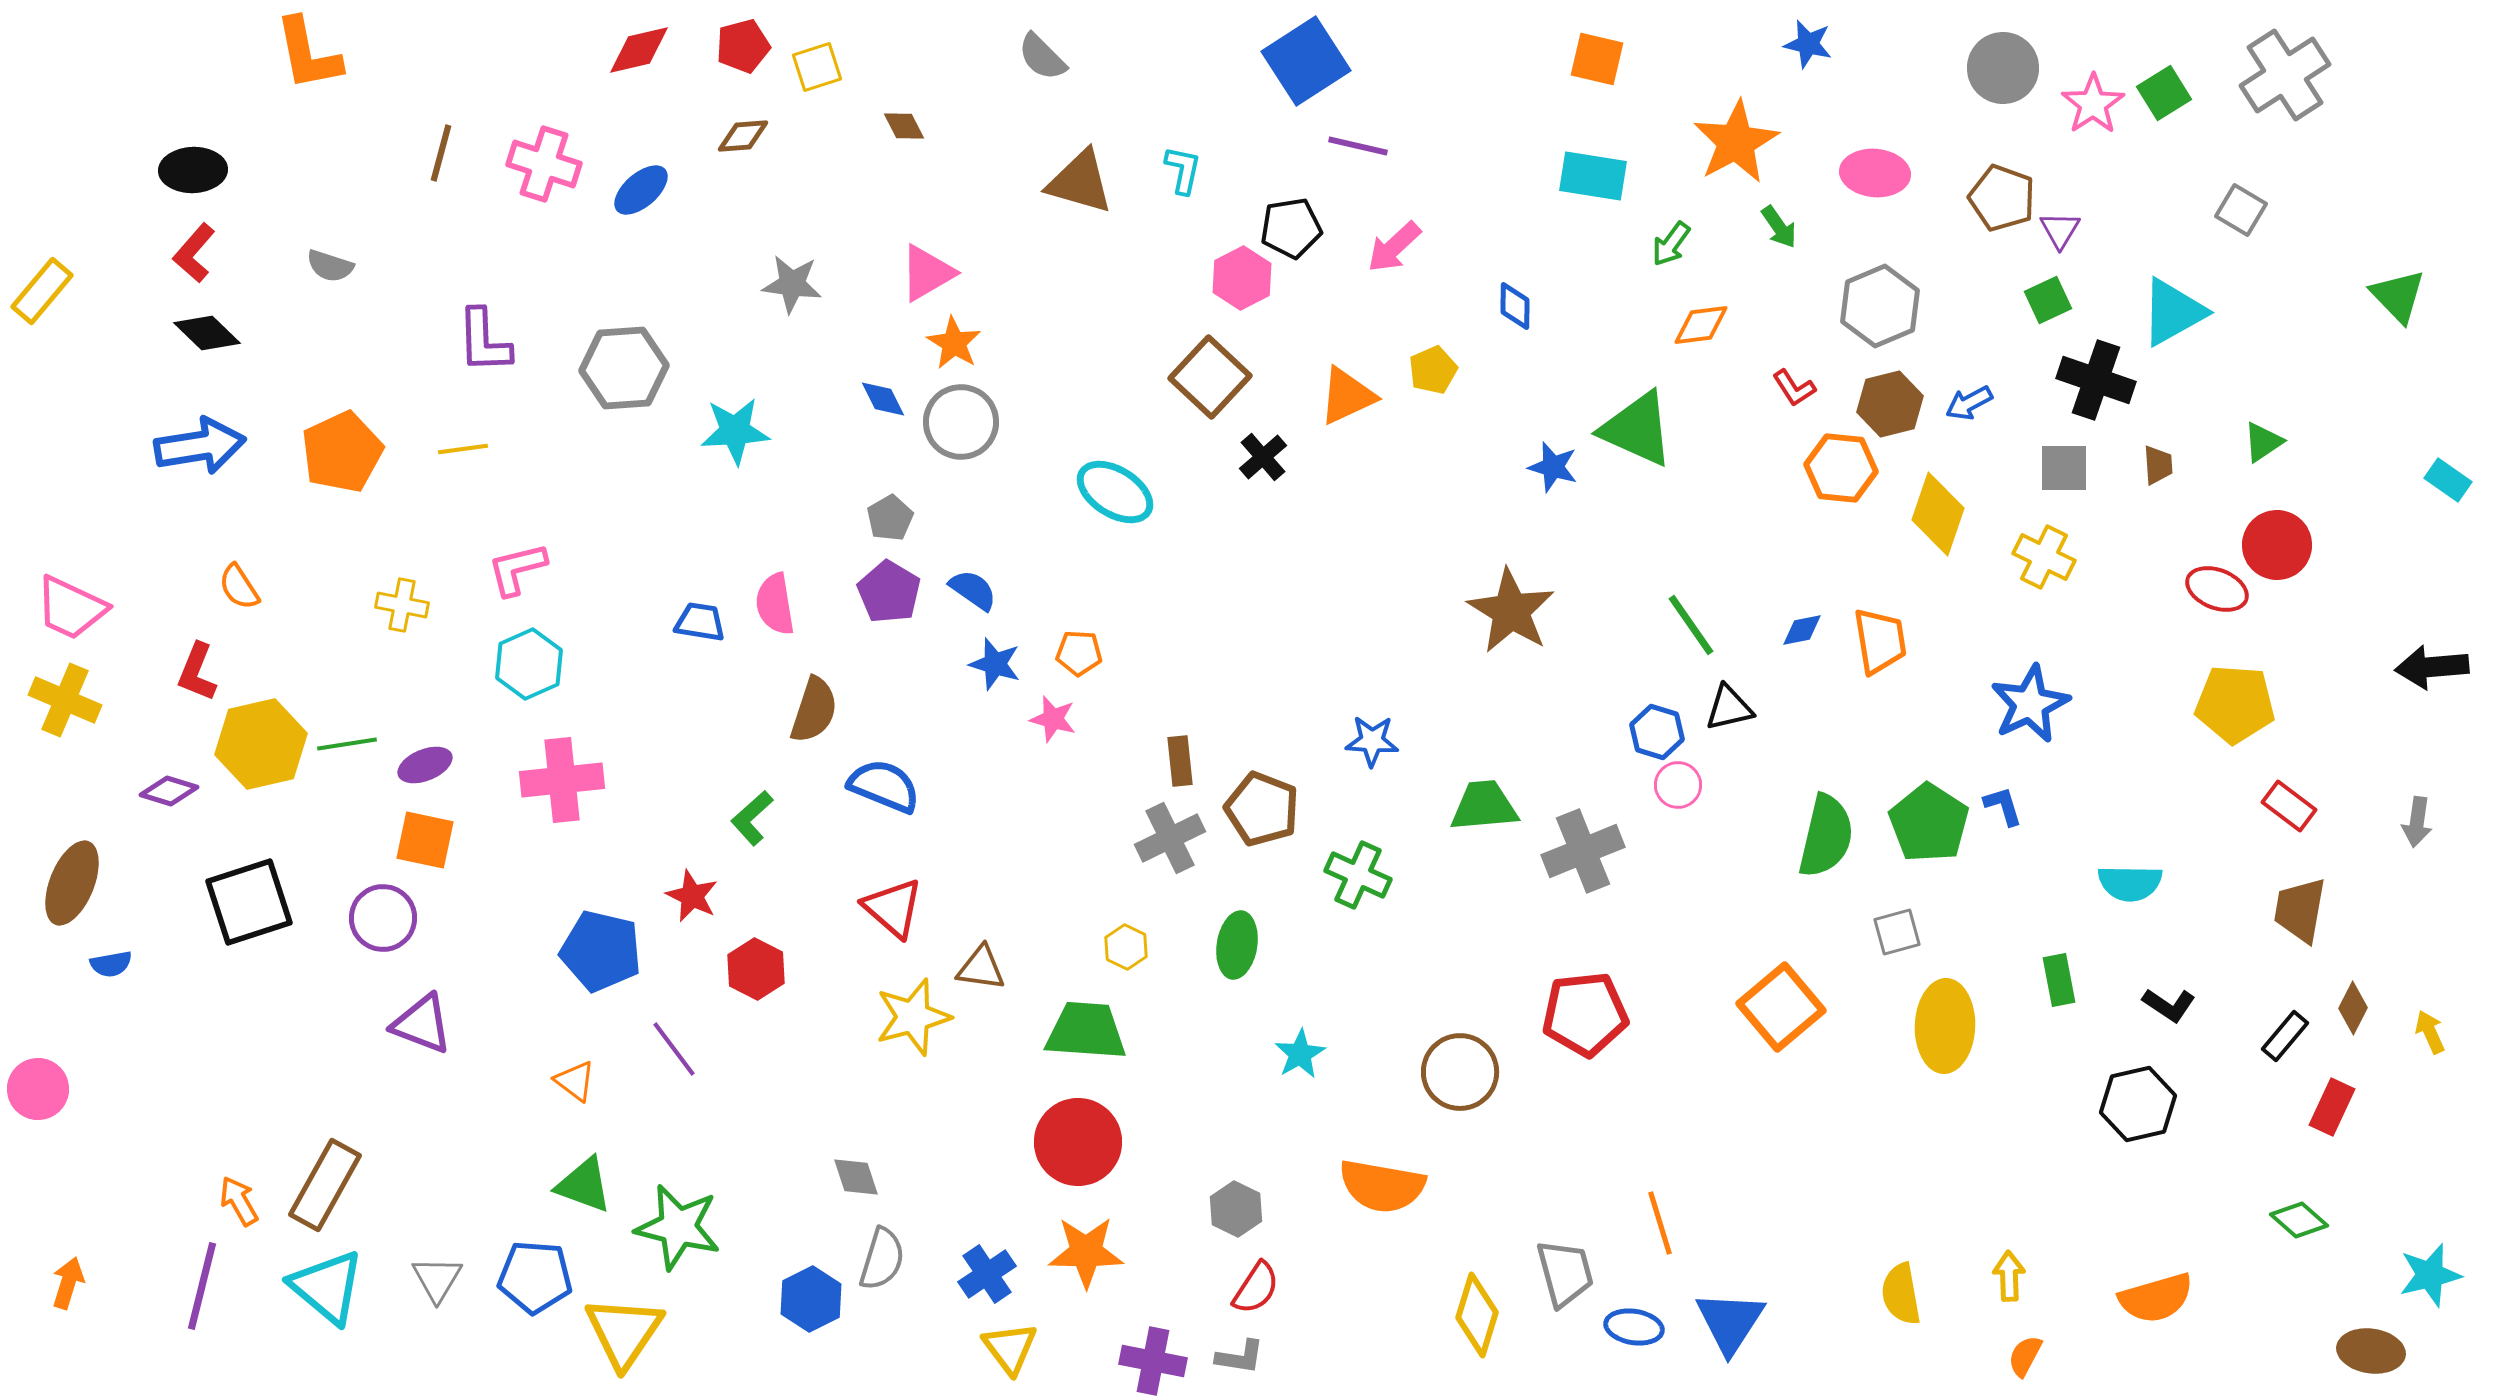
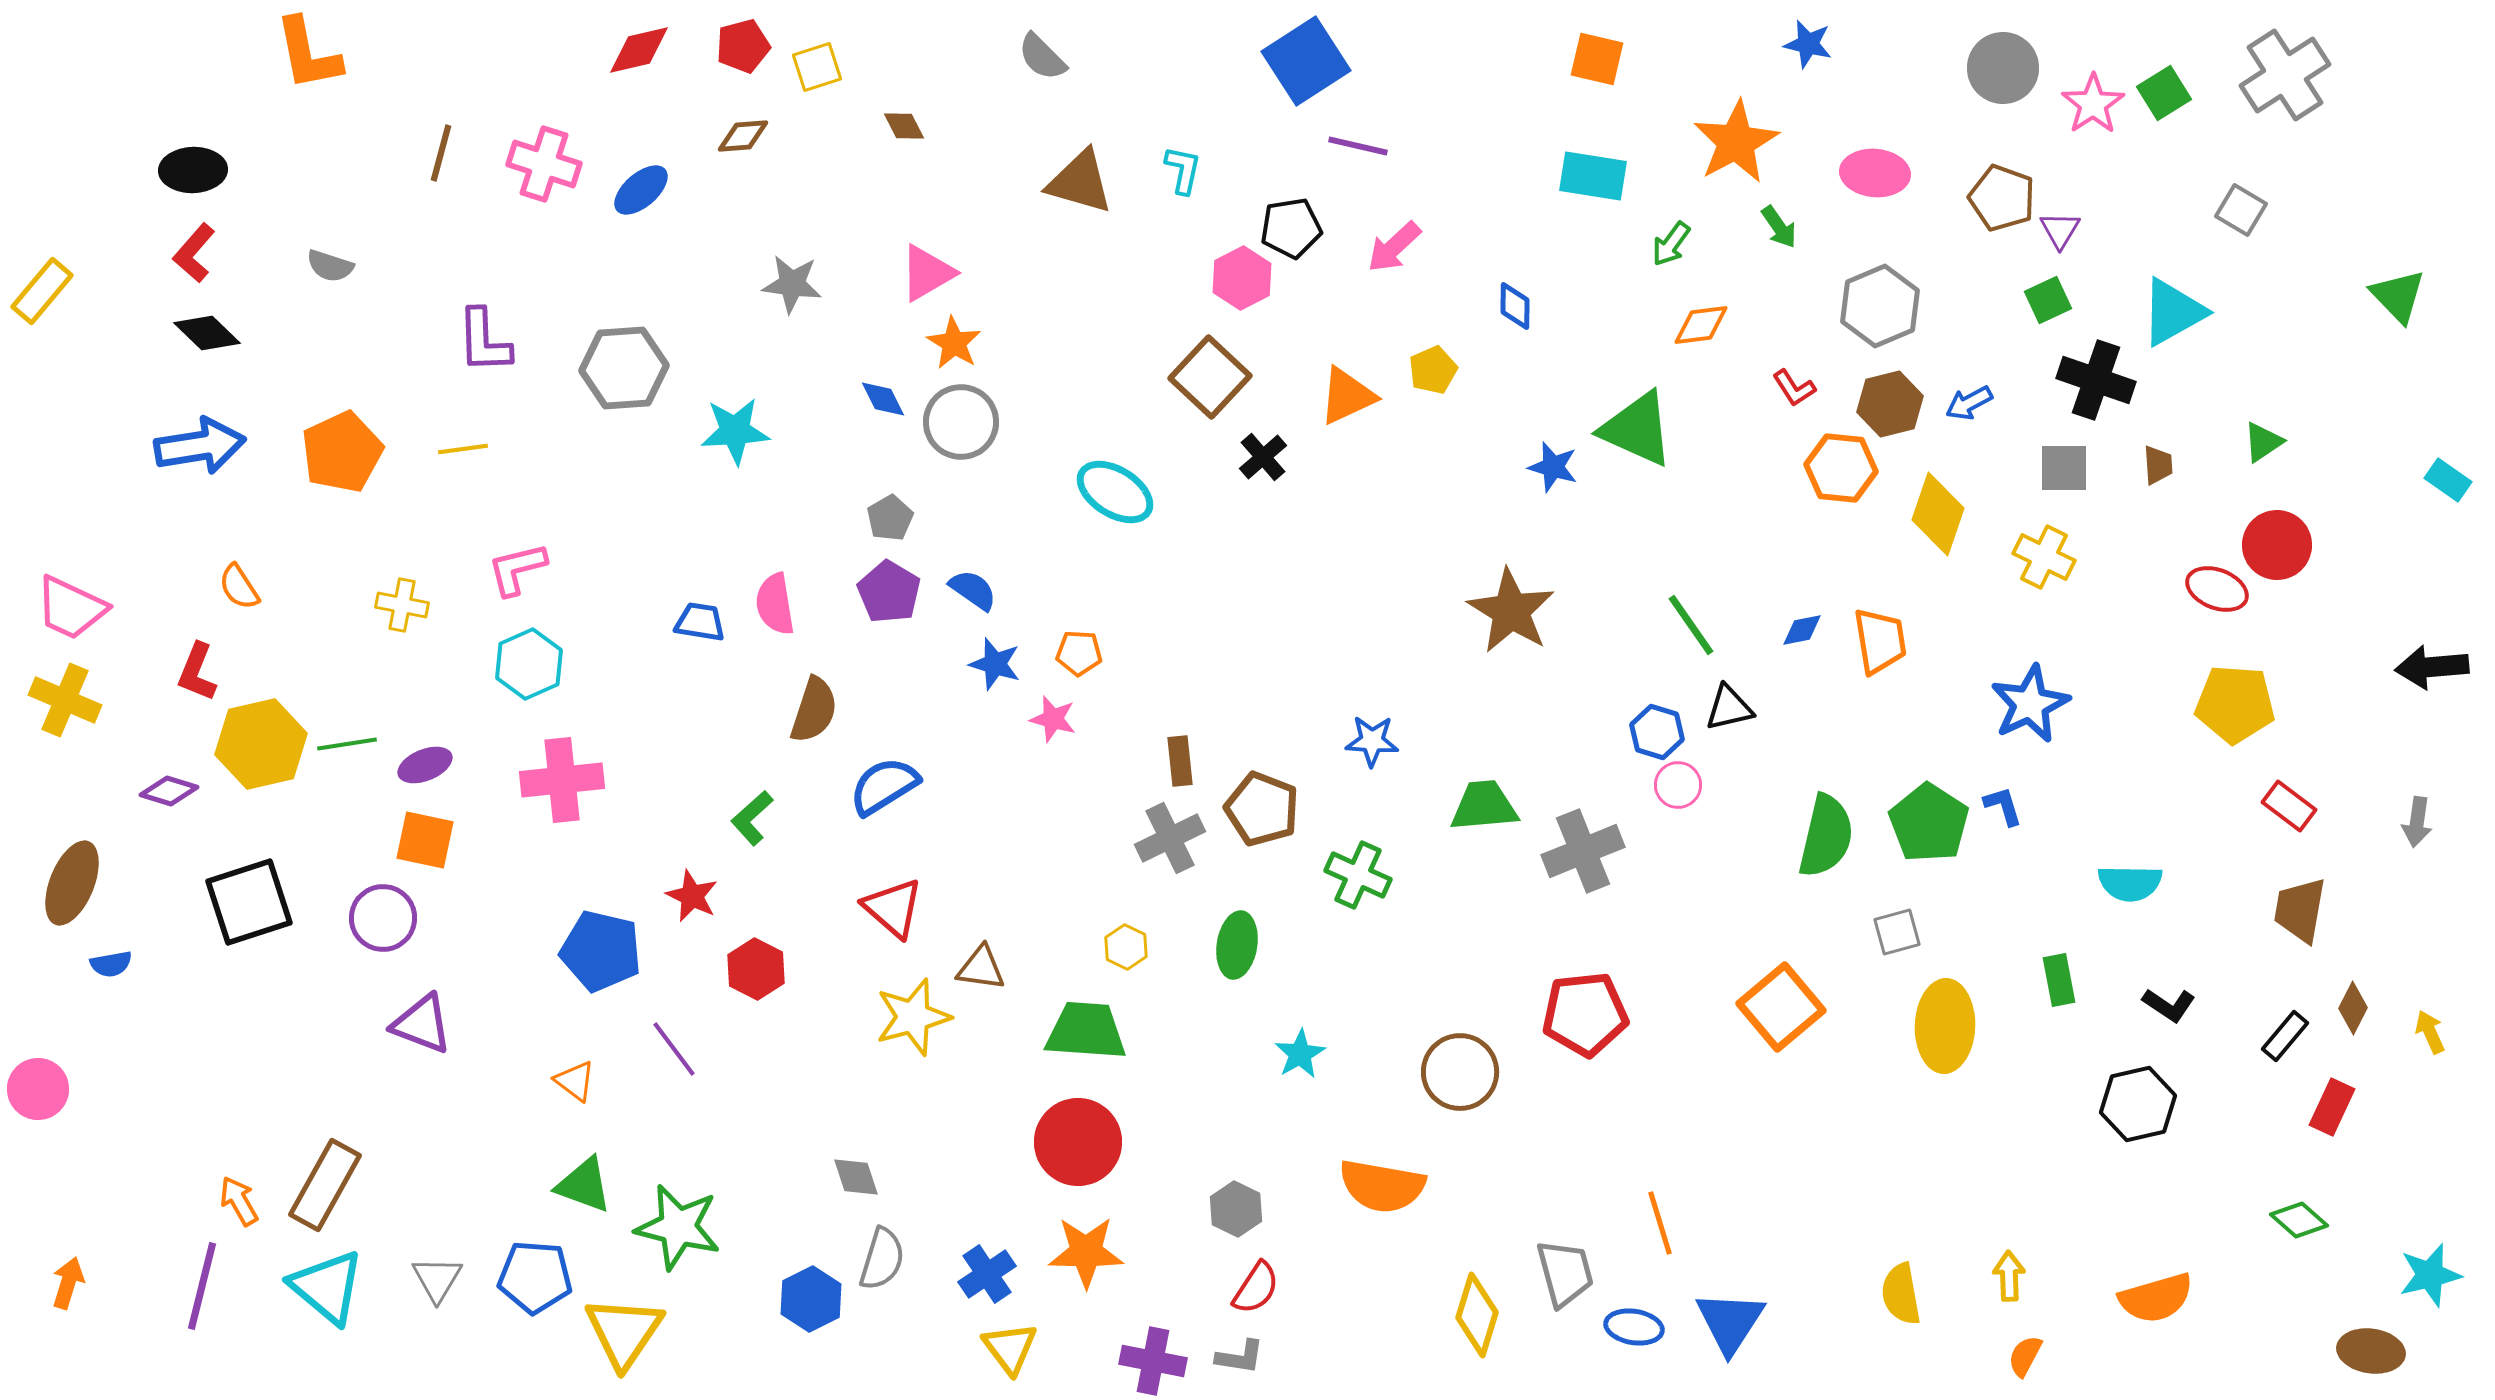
blue semicircle at (884, 786): rotated 54 degrees counterclockwise
